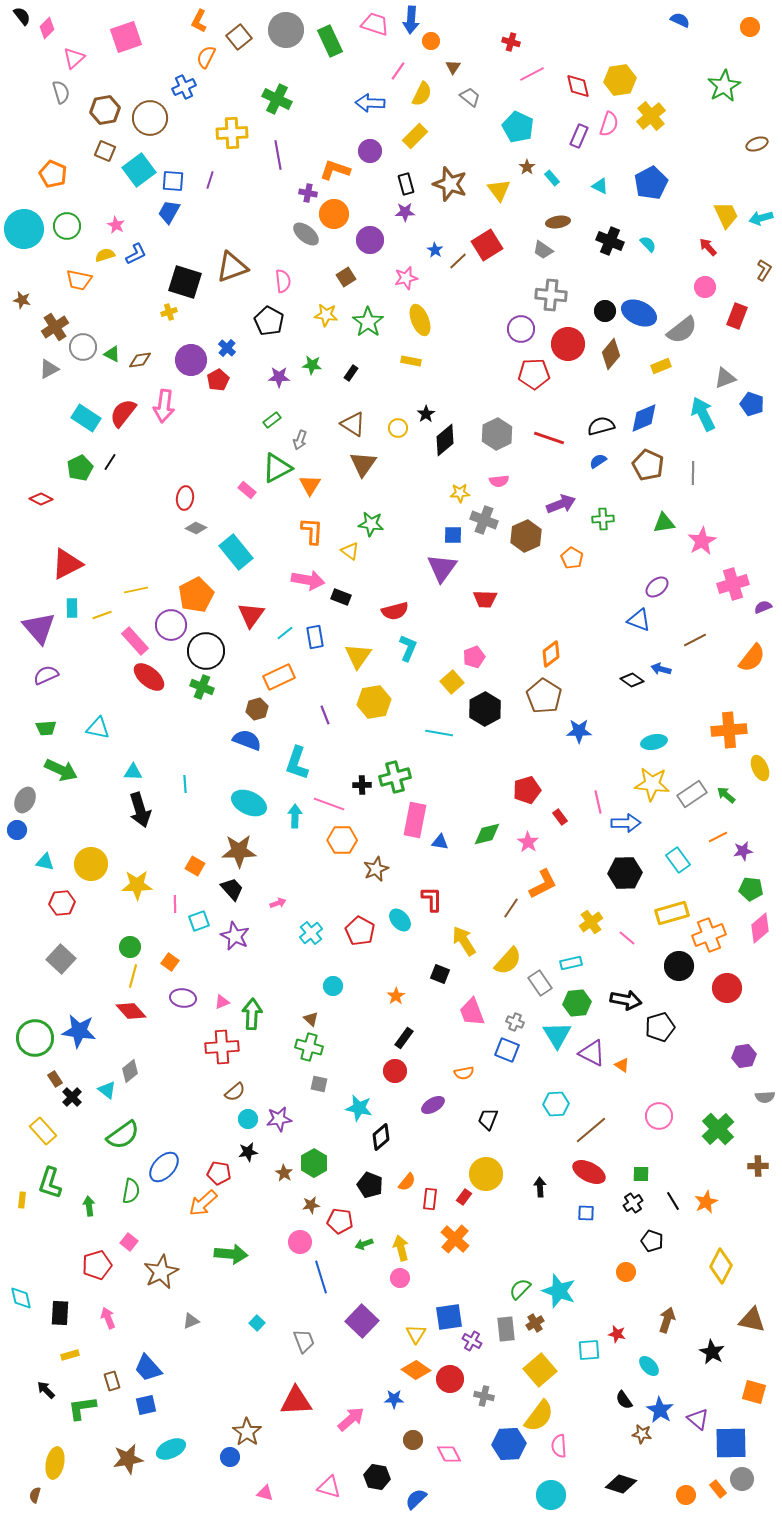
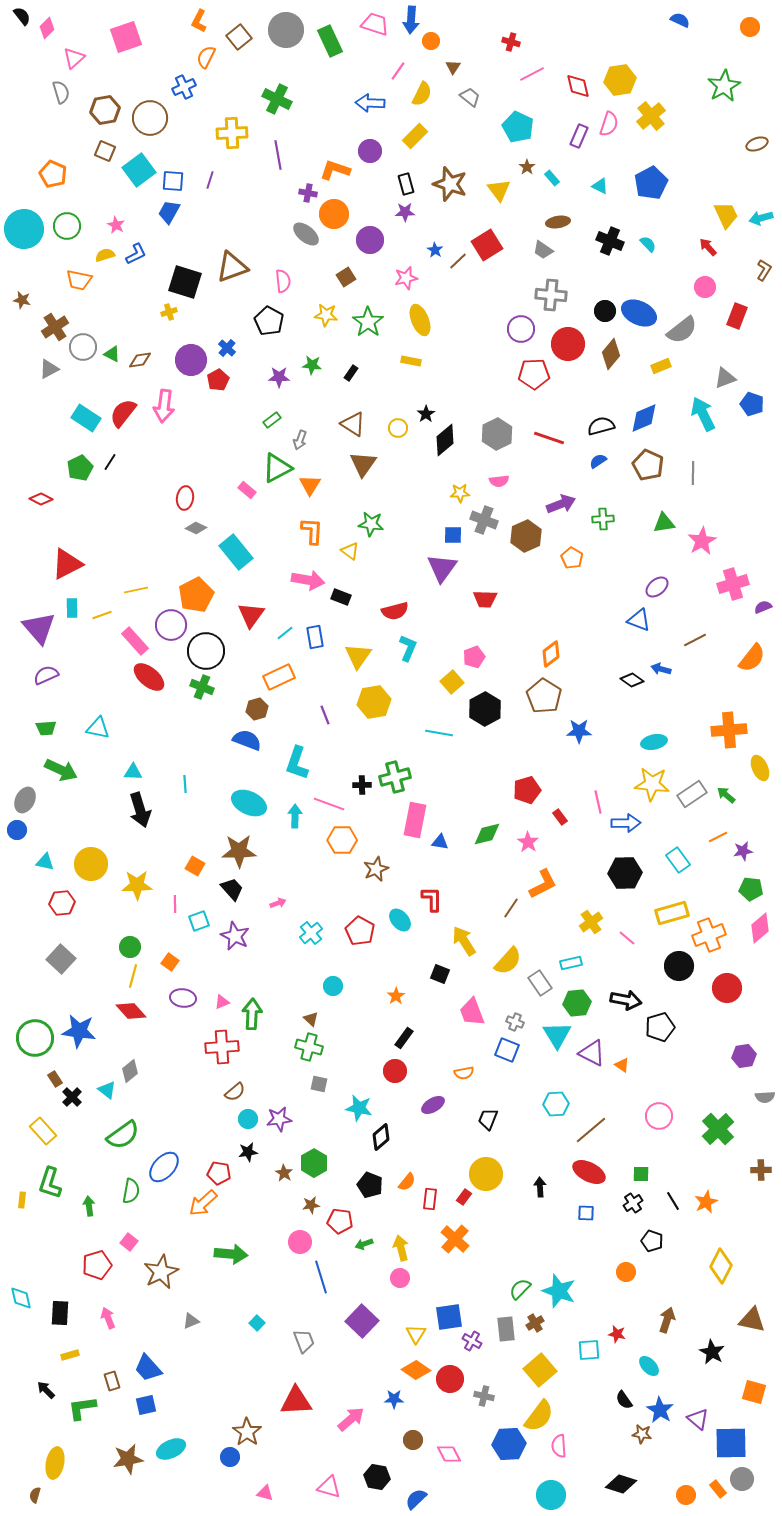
brown cross at (758, 1166): moved 3 px right, 4 px down
